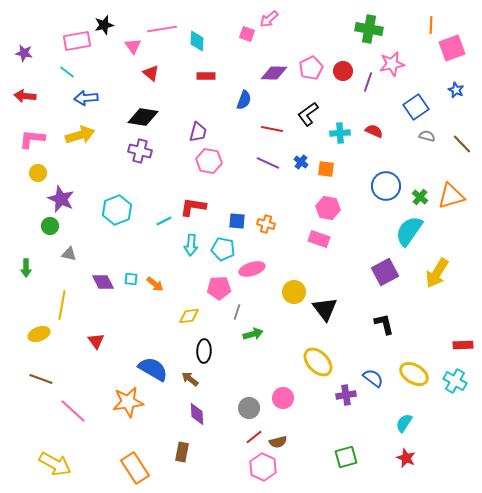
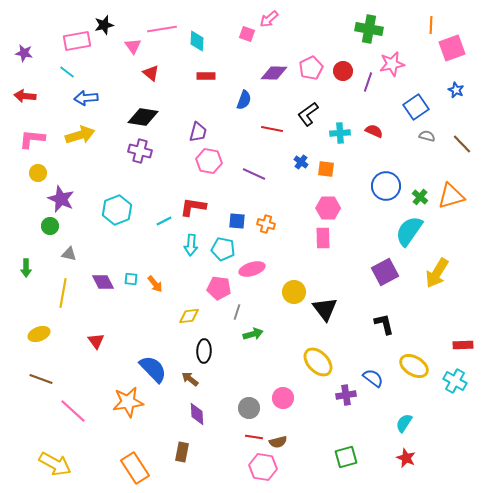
purple line at (268, 163): moved 14 px left, 11 px down
pink hexagon at (328, 208): rotated 10 degrees counterclockwise
pink rectangle at (319, 239): moved 4 px right, 1 px up; rotated 70 degrees clockwise
orange arrow at (155, 284): rotated 12 degrees clockwise
pink pentagon at (219, 288): rotated 10 degrees clockwise
yellow line at (62, 305): moved 1 px right, 12 px up
blue semicircle at (153, 369): rotated 16 degrees clockwise
yellow ellipse at (414, 374): moved 8 px up
red line at (254, 437): rotated 48 degrees clockwise
pink hexagon at (263, 467): rotated 16 degrees counterclockwise
